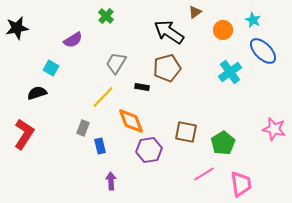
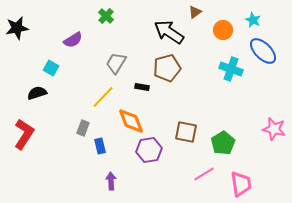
cyan cross: moved 1 px right, 3 px up; rotated 35 degrees counterclockwise
